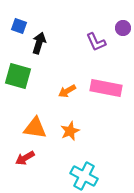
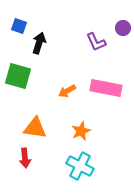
orange star: moved 11 px right
red arrow: rotated 66 degrees counterclockwise
cyan cross: moved 4 px left, 10 px up
